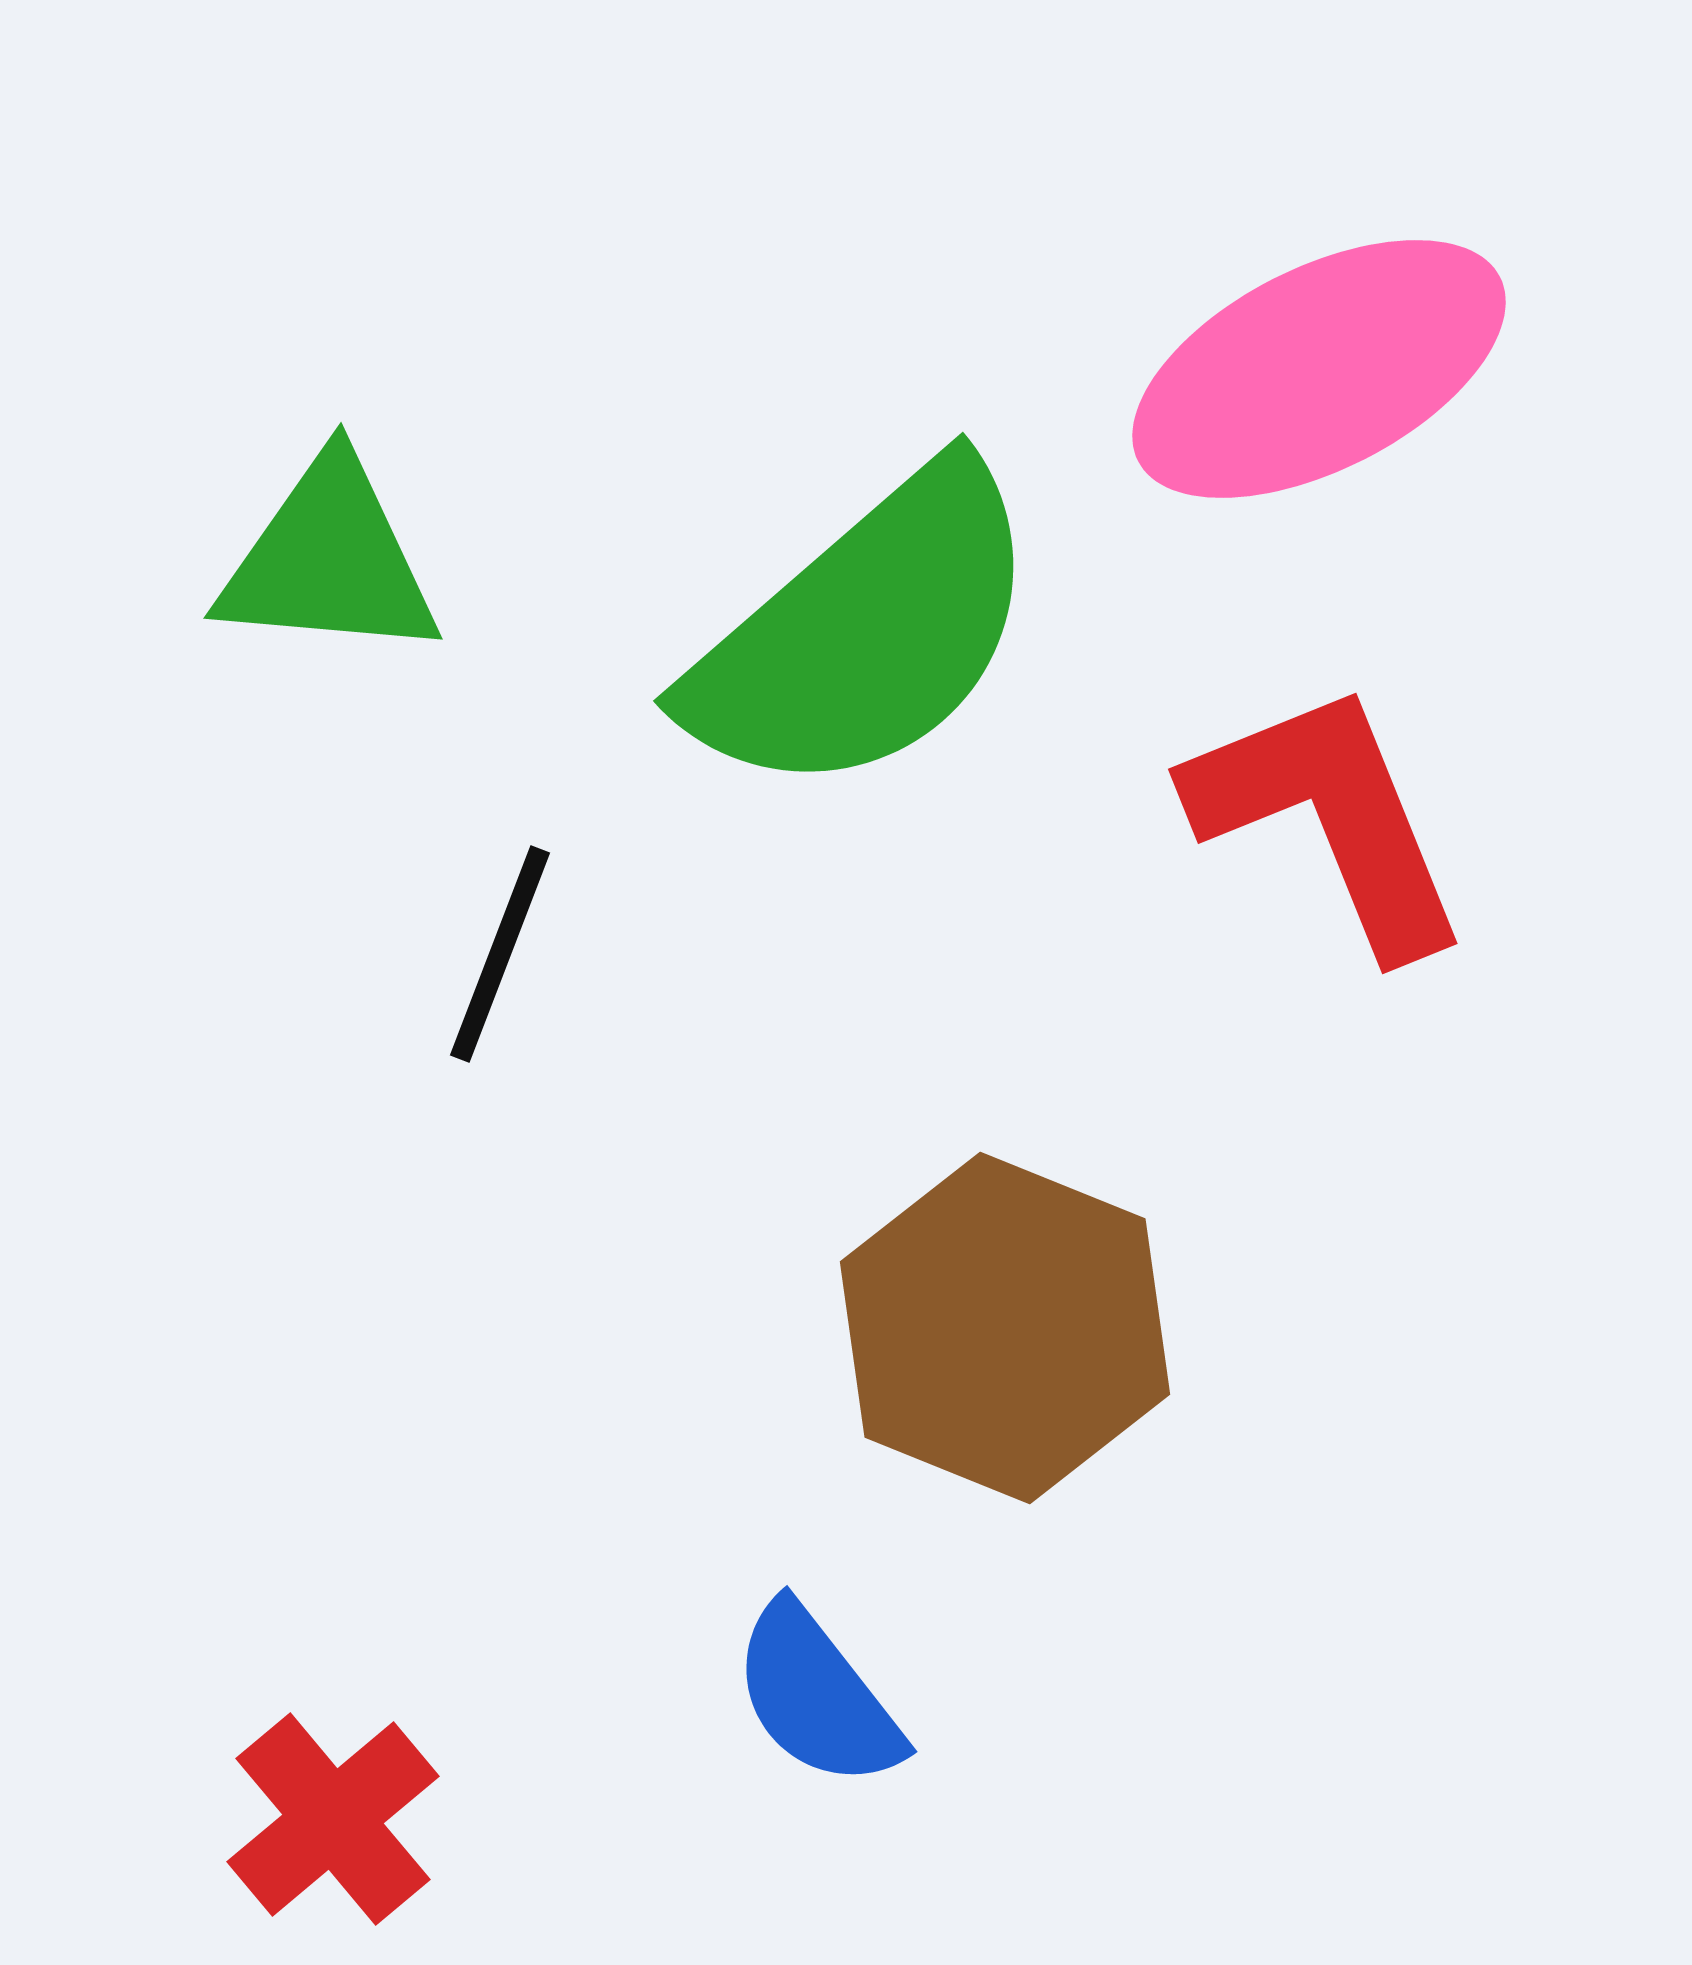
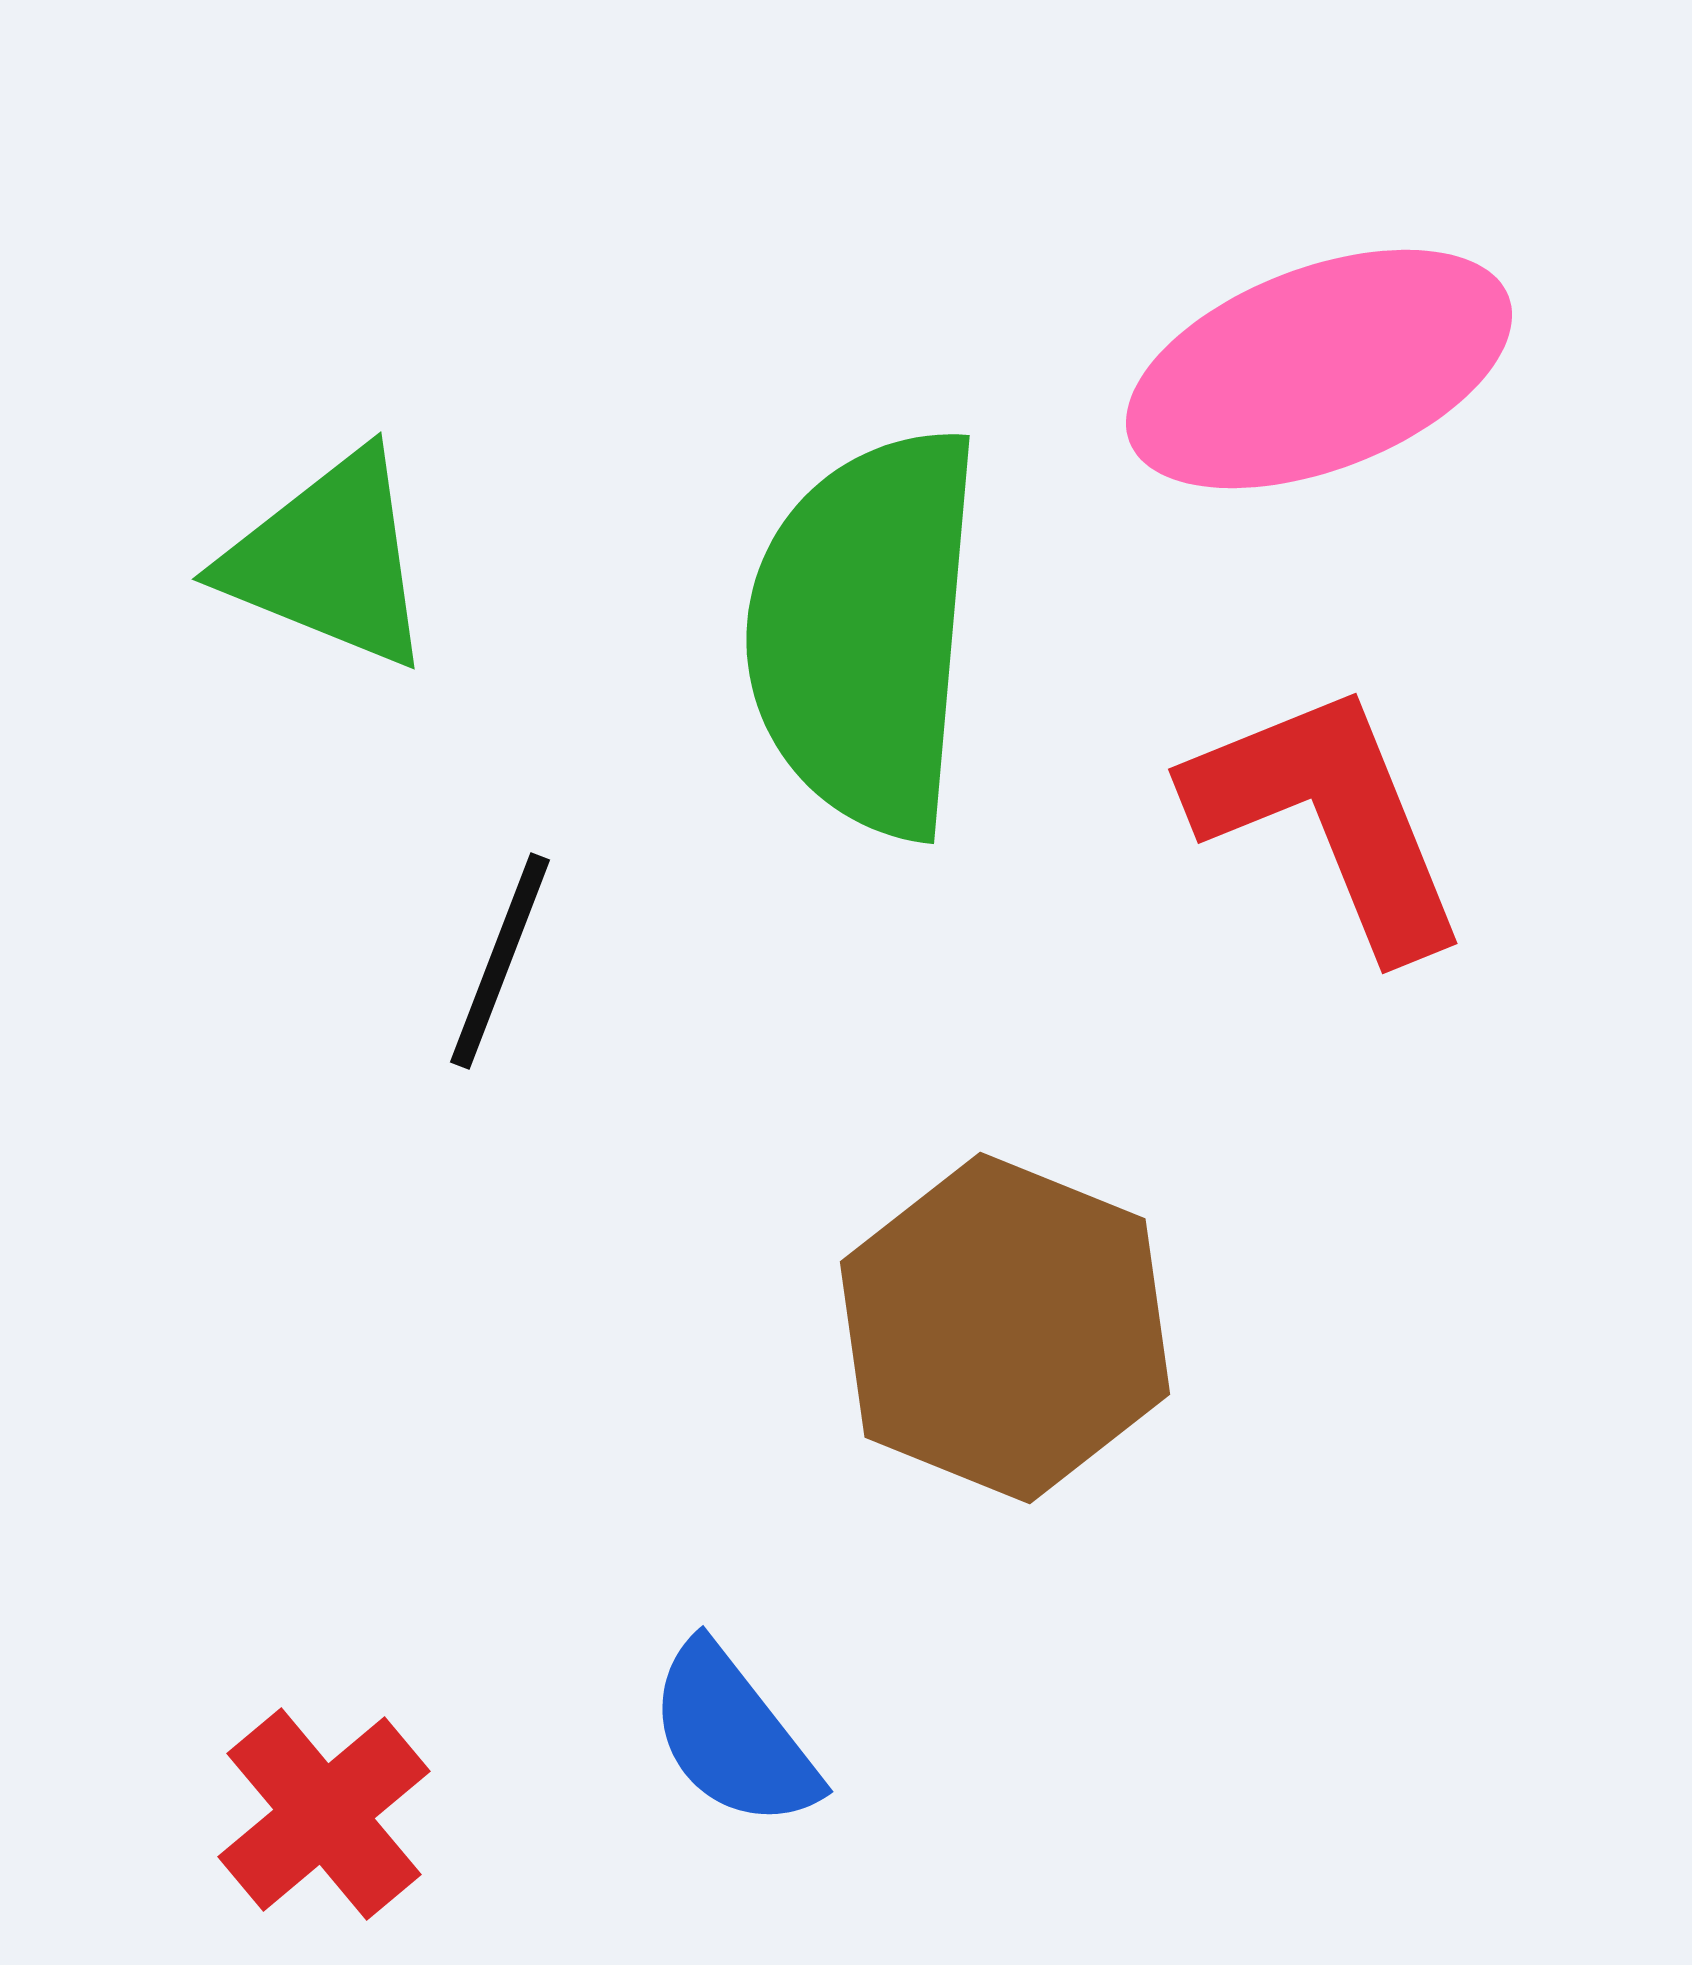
pink ellipse: rotated 6 degrees clockwise
green triangle: rotated 17 degrees clockwise
green semicircle: rotated 136 degrees clockwise
black line: moved 7 px down
blue semicircle: moved 84 px left, 40 px down
red cross: moved 9 px left, 5 px up
